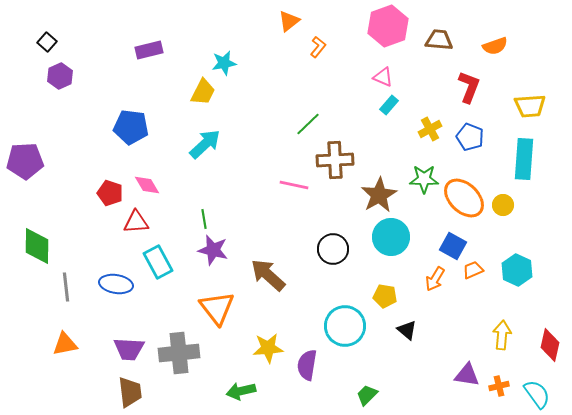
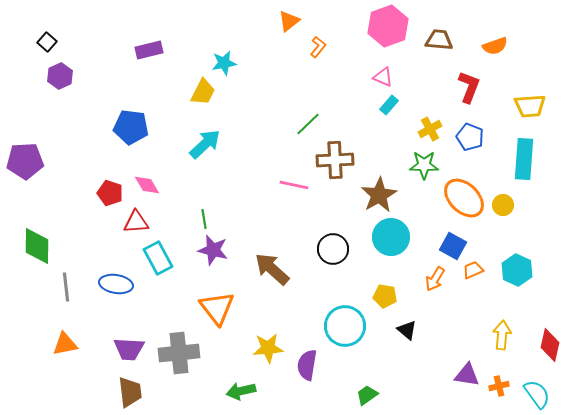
green star at (424, 179): moved 14 px up
cyan rectangle at (158, 262): moved 4 px up
brown arrow at (268, 275): moved 4 px right, 6 px up
green trapezoid at (367, 395): rotated 10 degrees clockwise
